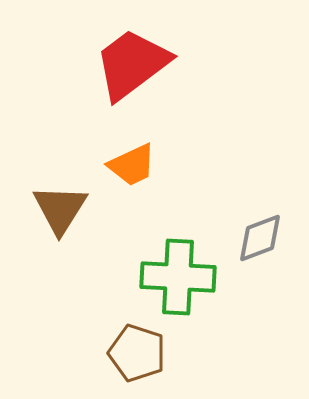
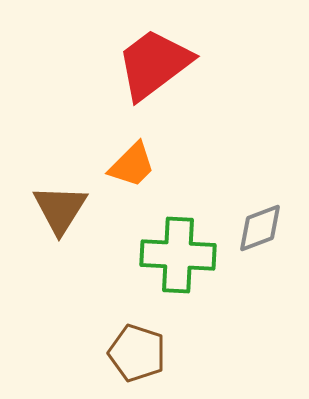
red trapezoid: moved 22 px right
orange trapezoid: rotated 20 degrees counterclockwise
gray diamond: moved 10 px up
green cross: moved 22 px up
